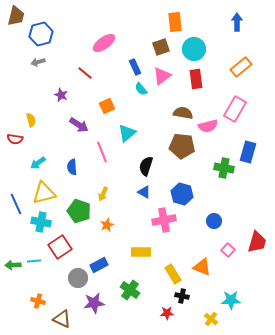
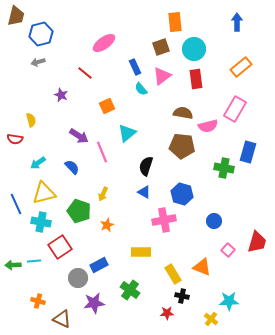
purple arrow at (79, 125): moved 11 px down
blue semicircle at (72, 167): rotated 140 degrees clockwise
cyan star at (231, 300): moved 2 px left, 1 px down
